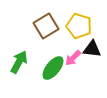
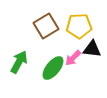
yellow pentagon: rotated 20 degrees counterclockwise
